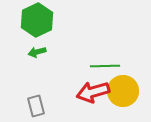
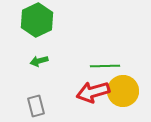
green arrow: moved 2 px right, 9 px down
